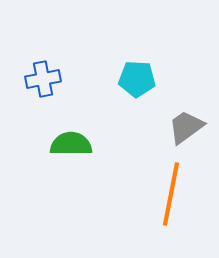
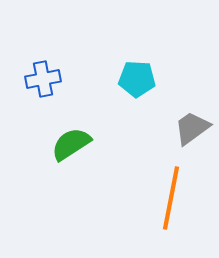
gray trapezoid: moved 6 px right, 1 px down
green semicircle: rotated 33 degrees counterclockwise
orange line: moved 4 px down
